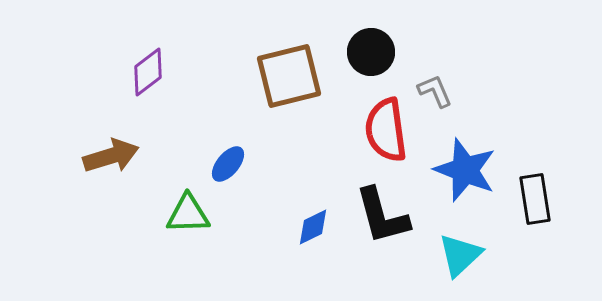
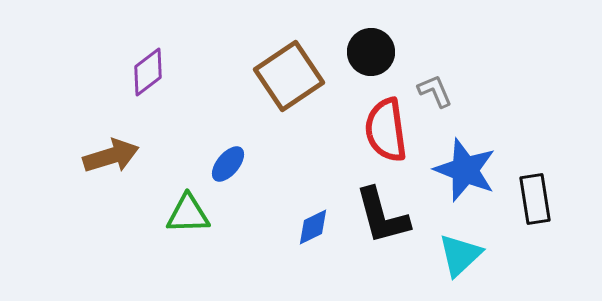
brown square: rotated 20 degrees counterclockwise
